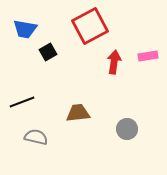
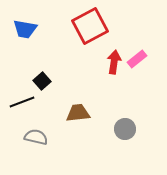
black square: moved 6 px left, 29 px down; rotated 12 degrees counterclockwise
pink rectangle: moved 11 px left, 3 px down; rotated 30 degrees counterclockwise
gray circle: moved 2 px left
